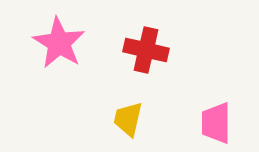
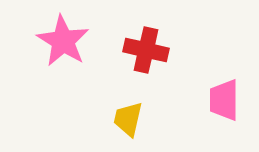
pink star: moved 4 px right, 2 px up
pink trapezoid: moved 8 px right, 23 px up
